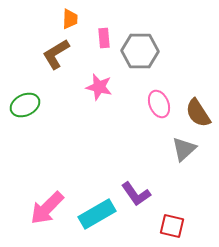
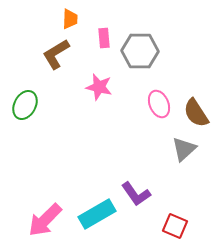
green ellipse: rotated 36 degrees counterclockwise
brown semicircle: moved 2 px left
pink arrow: moved 2 px left, 12 px down
red square: moved 3 px right; rotated 10 degrees clockwise
